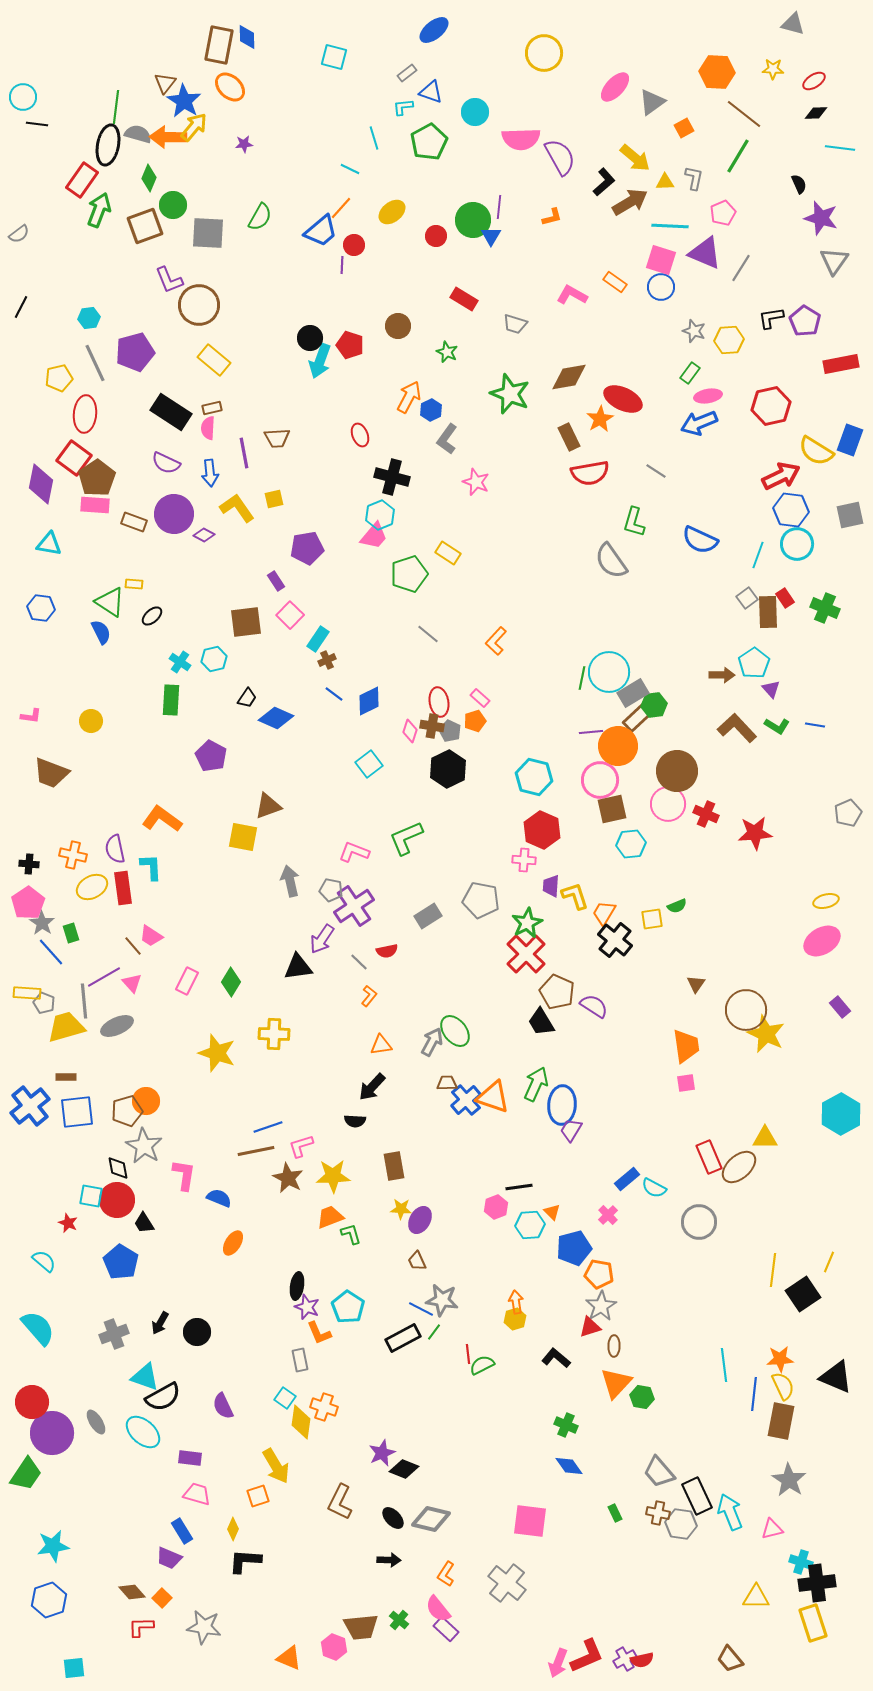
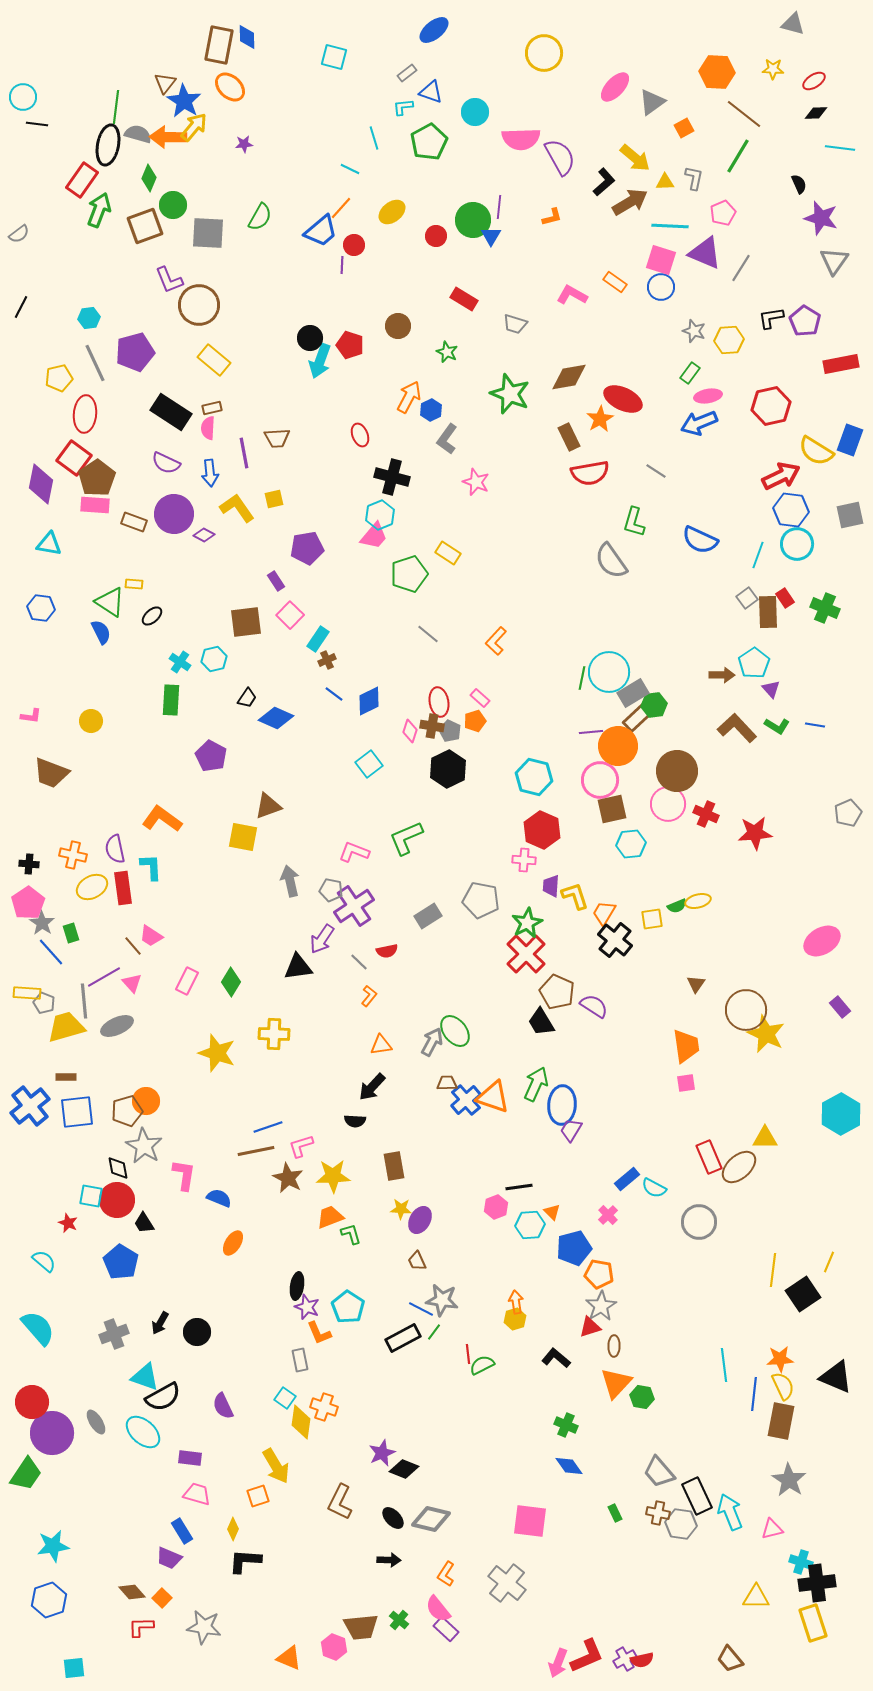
yellow ellipse at (826, 901): moved 128 px left
